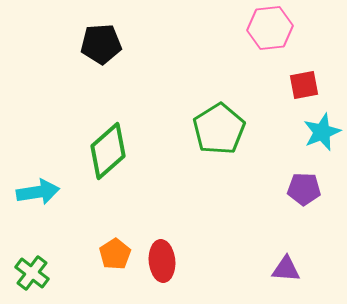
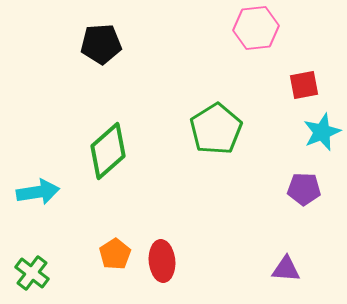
pink hexagon: moved 14 px left
green pentagon: moved 3 px left
